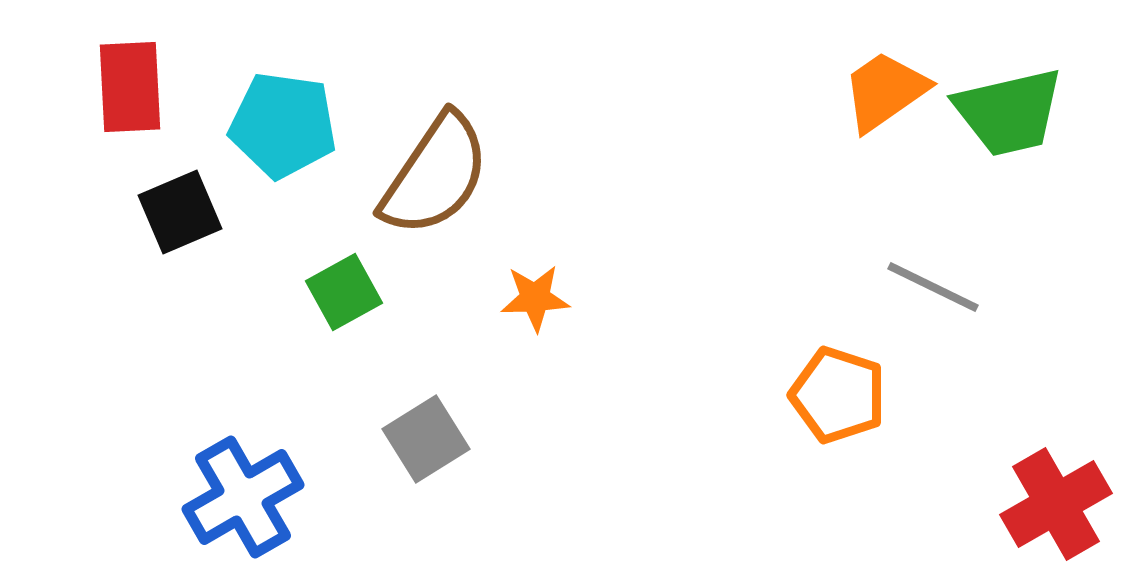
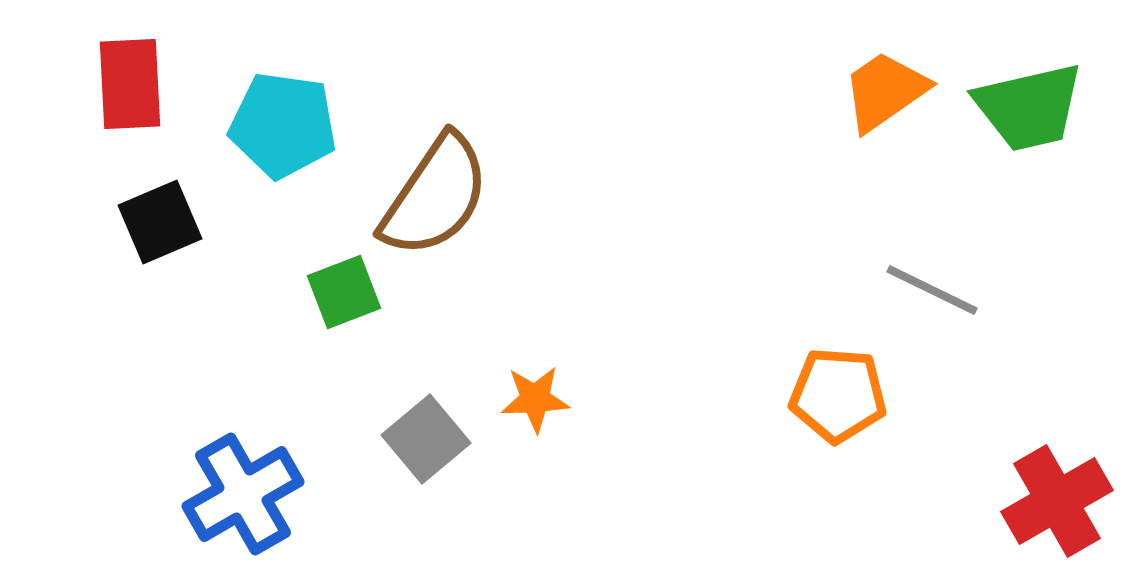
red rectangle: moved 3 px up
green trapezoid: moved 20 px right, 5 px up
brown semicircle: moved 21 px down
black square: moved 20 px left, 10 px down
gray line: moved 1 px left, 3 px down
green square: rotated 8 degrees clockwise
orange star: moved 101 px down
orange pentagon: rotated 14 degrees counterclockwise
gray square: rotated 8 degrees counterclockwise
blue cross: moved 3 px up
red cross: moved 1 px right, 3 px up
